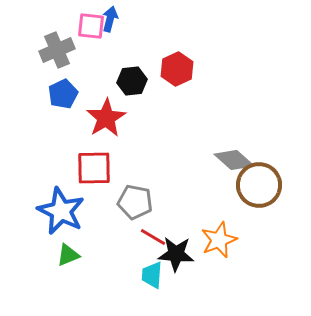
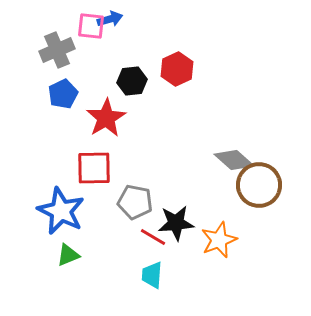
blue arrow: rotated 60 degrees clockwise
black star: moved 31 px up; rotated 9 degrees counterclockwise
